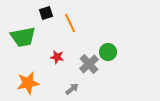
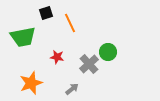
orange star: moved 3 px right; rotated 10 degrees counterclockwise
